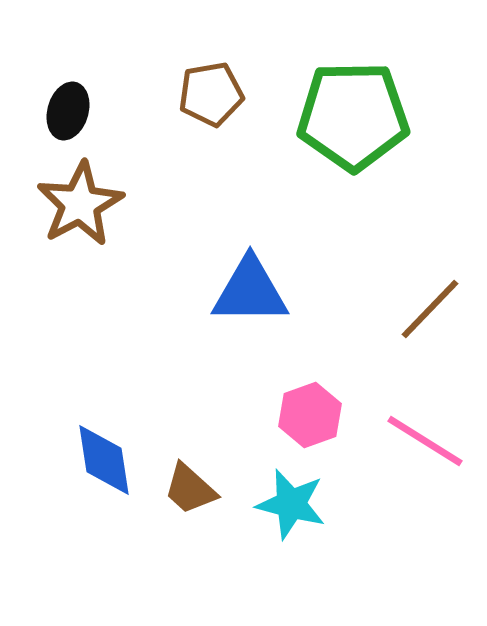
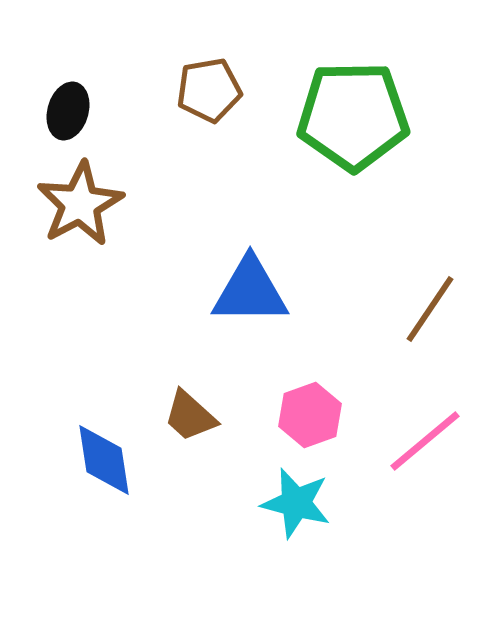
brown pentagon: moved 2 px left, 4 px up
brown line: rotated 10 degrees counterclockwise
pink line: rotated 72 degrees counterclockwise
brown trapezoid: moved 73 px up
cyan star: moved 5 px right, 1 px up
